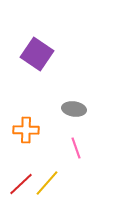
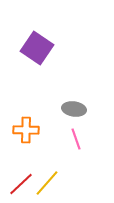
purple square: moved 6 px up
pink line: moved 9 px up
